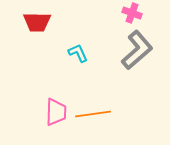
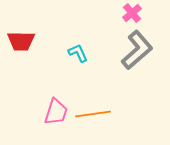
pink cross: rotated 30 degrees clockwise
red trapezoid: moved 16 px left, 19 px down
pink trapezoid: rotated 16 degrees clockwise
